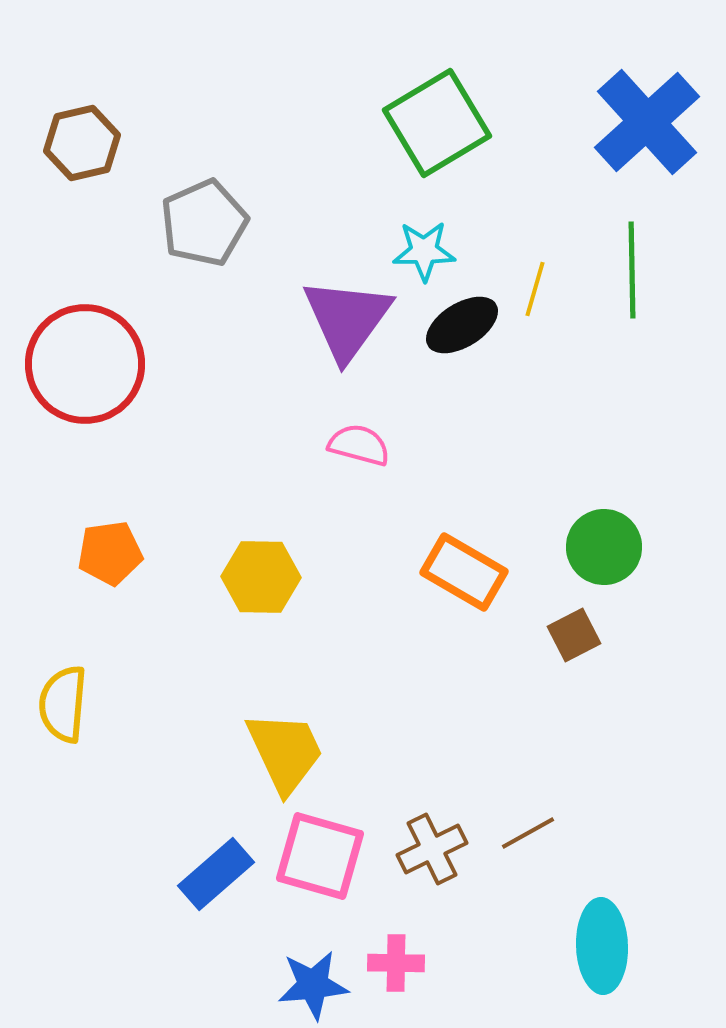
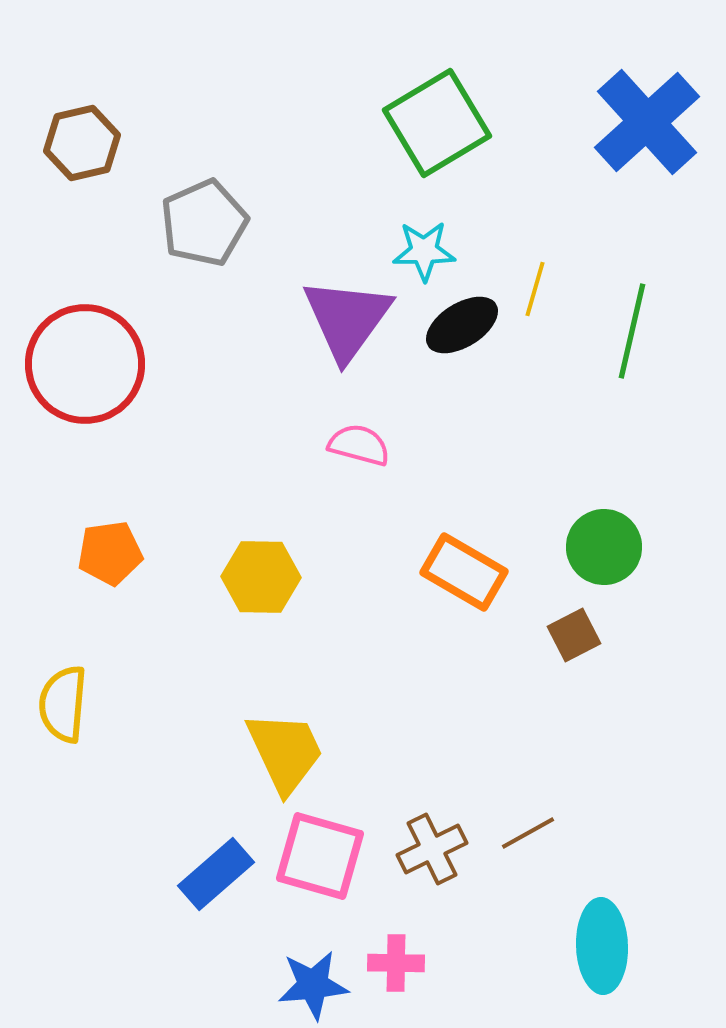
green line: moved 61 px down; rotated 14 degrees clockwise
